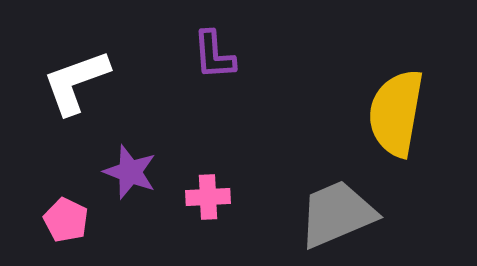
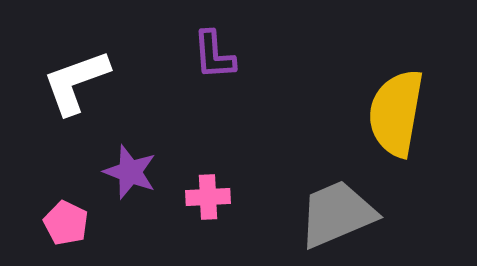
pink pentagon: moved 3 px down
